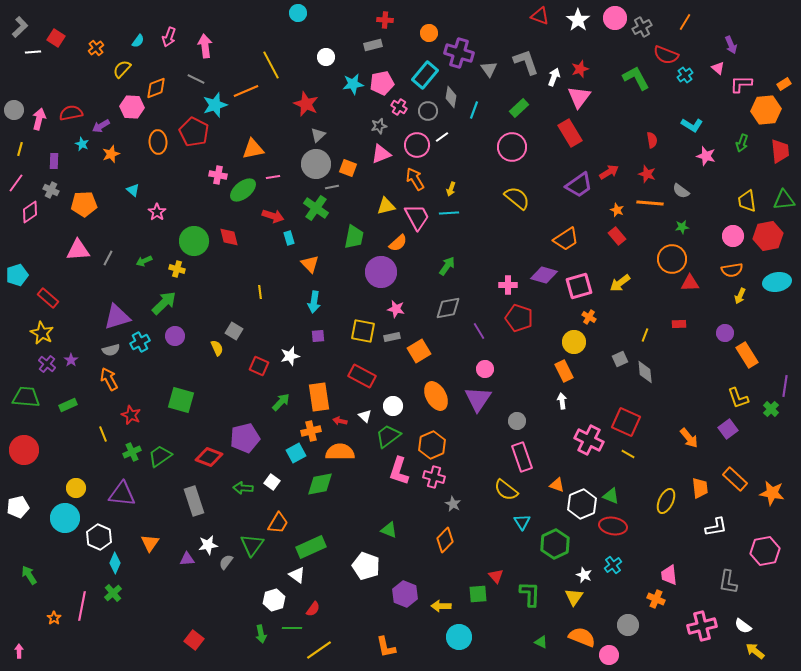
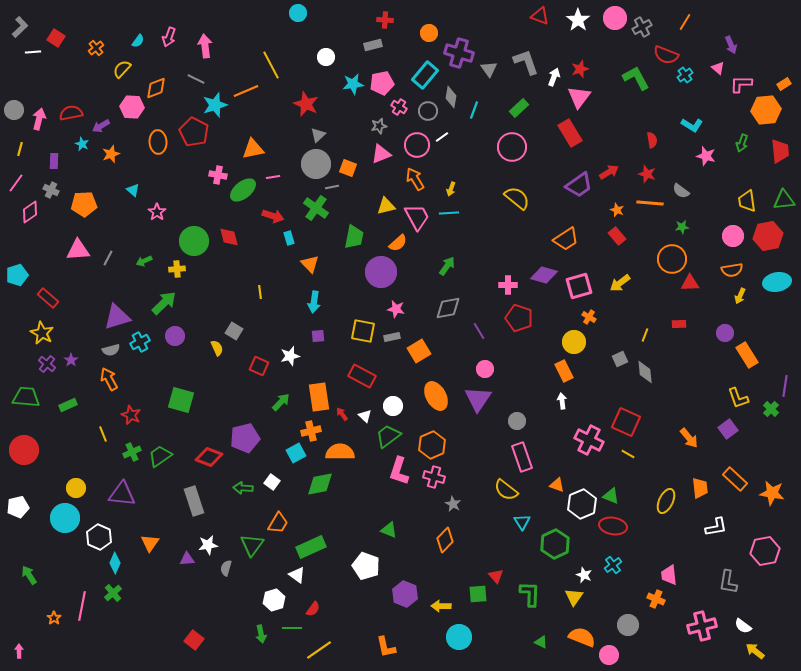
yellow cross at (177, 269): rotated 21 degrees counterclockwise
red arrow at (340, 421): moved 2 px right, 7 px up; rotated 40 degrees clockwise
gray semicircle at (226, 562): moved 6 px down; rotated 21 degrees counterclockwise
